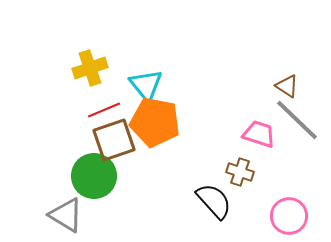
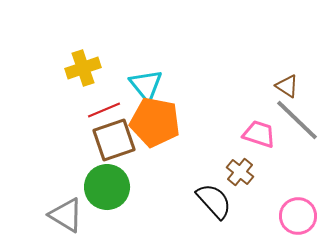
yellow cross: moved 7 px left
brown cross: rotated 20 degrees clockwise
green circle: moved 13 px right, 11 px down
pink circle: moved 9 px right
